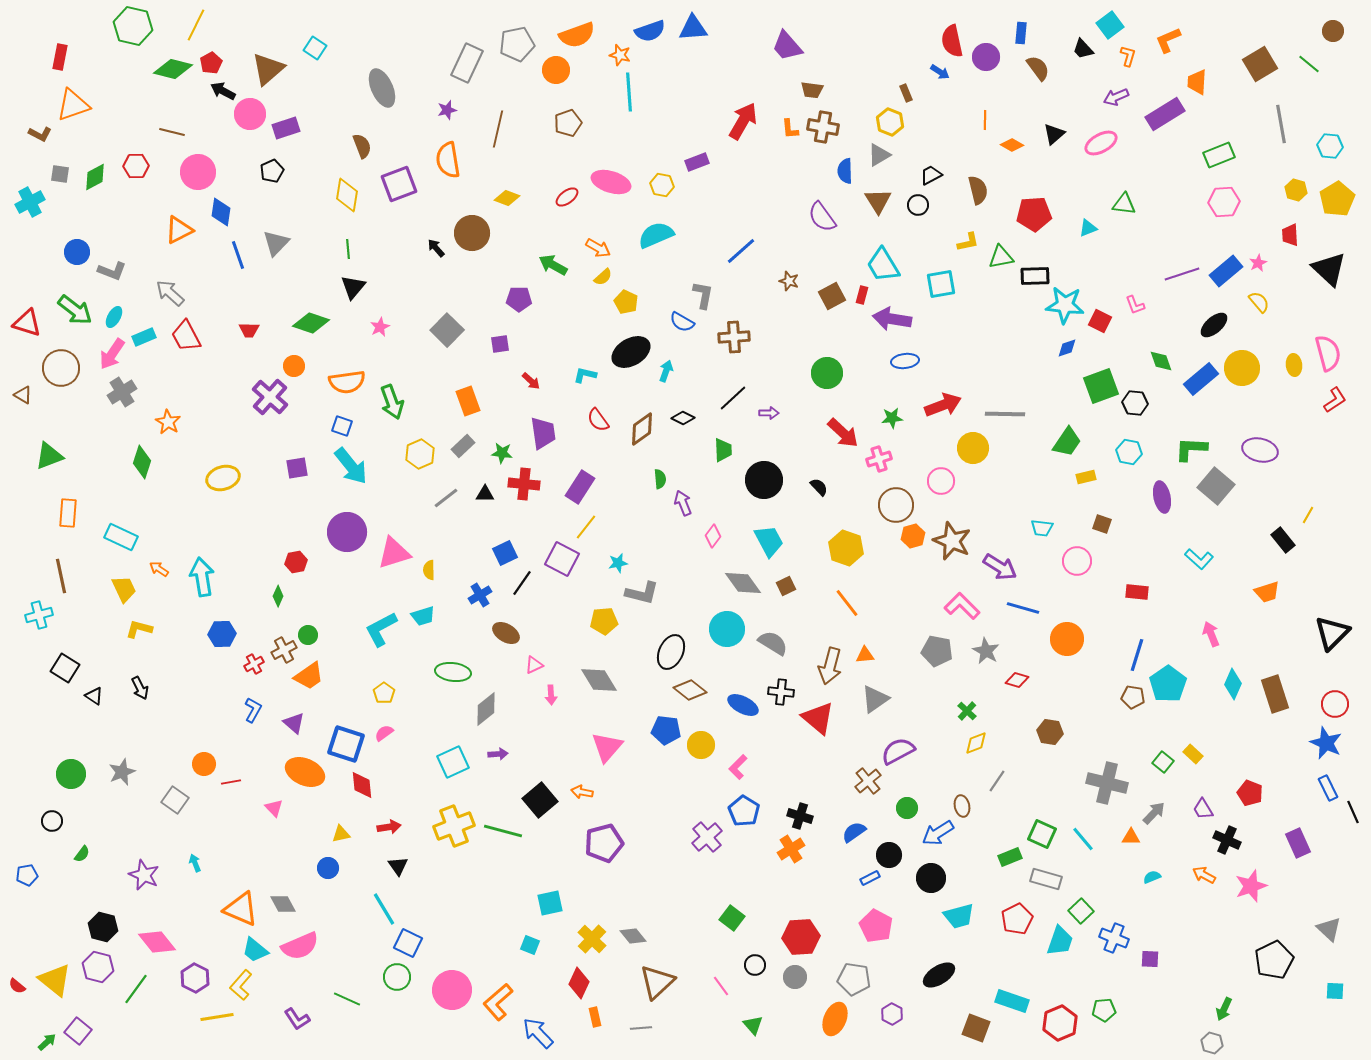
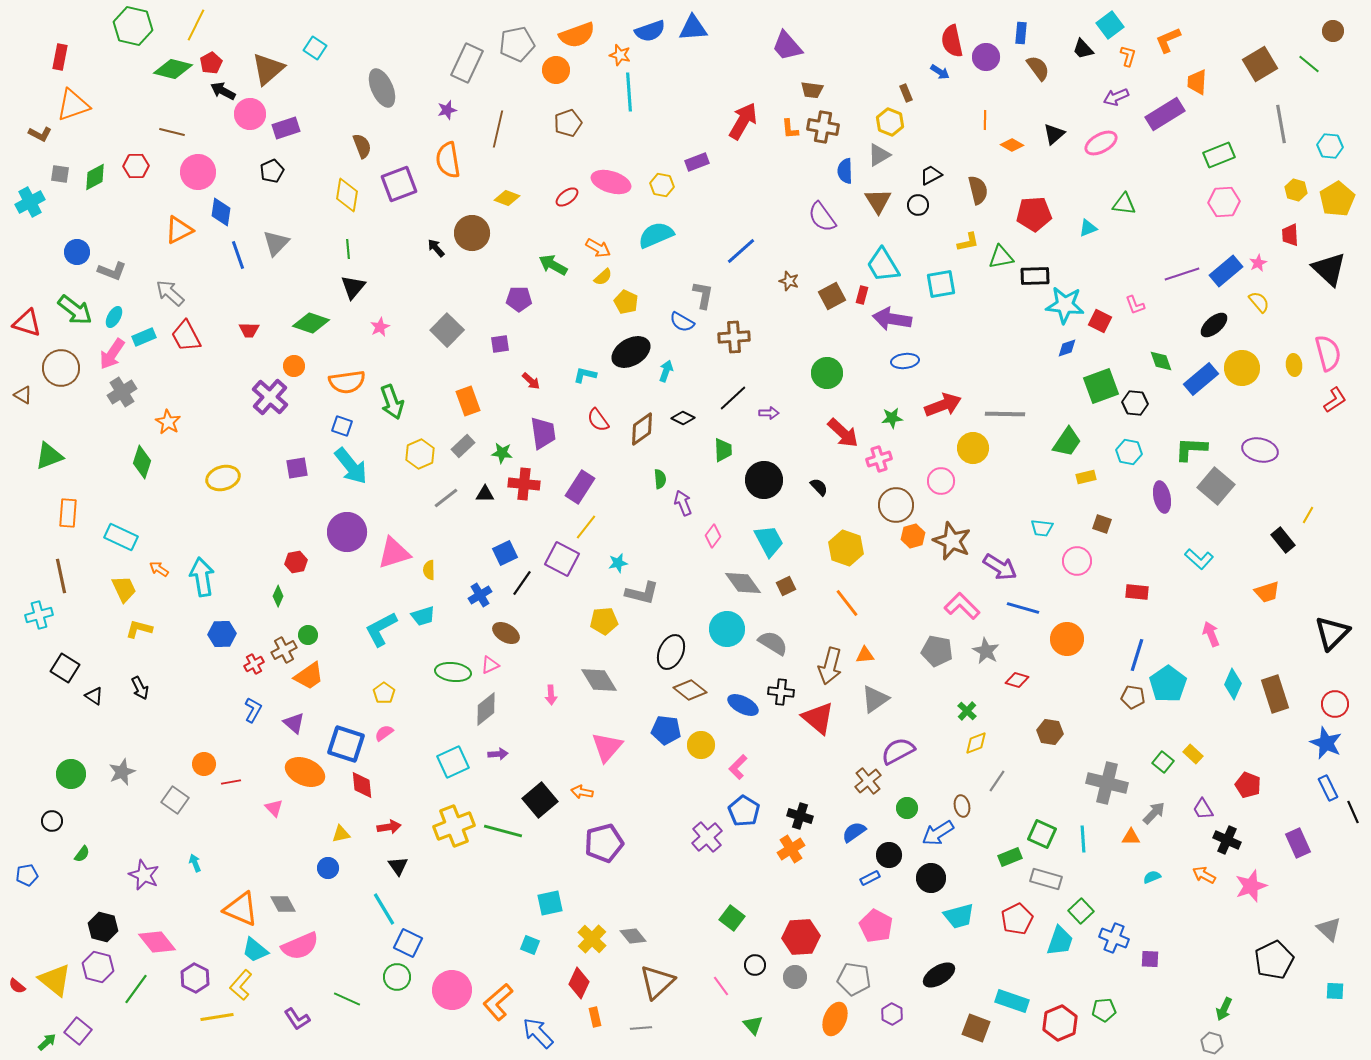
pink triangle at (534, 665): moved 44 px left
red pentagon at (1250, 793): moved 2 px left, 8 px up
cyan line at (1083, 839): rotated 36 degrees clockwise
